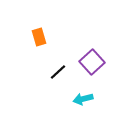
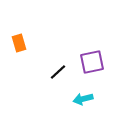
orange rectangle: moved 20 px left, 6 px down
purple square: rotated 30 degrees clockwise
